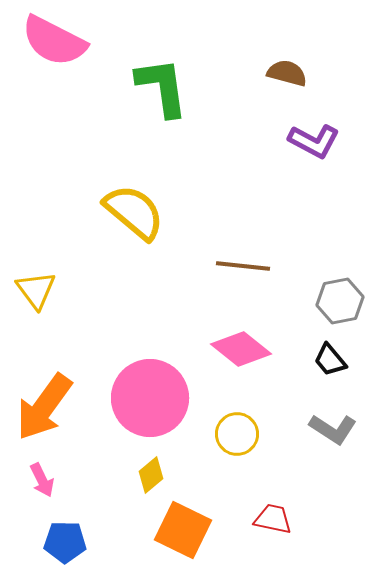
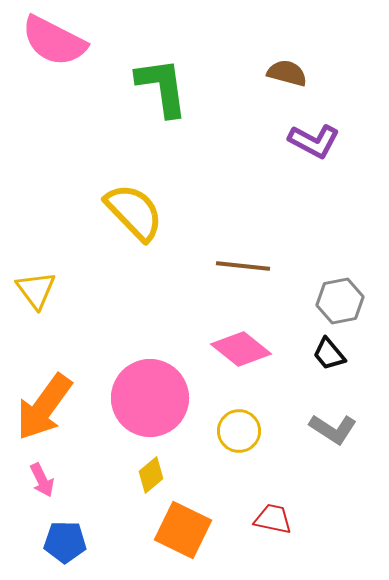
yellow semicircle: rotated 6 degrees clockwise
black trapezoid: moved 1 px left, 6 px up
yellow circle: moved 2 px right, 3 px up
